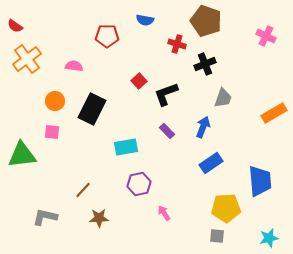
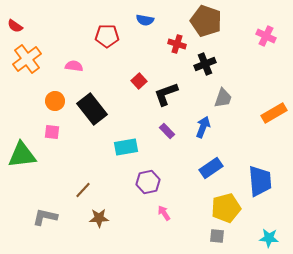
black rectangle: rotated 64 degrees counterclockwise
blue rectangle: moved 5 px down
purple hexagon: moved 9 px right, 2 px up
yellow pentagon: rotated 12 degrees counterclockwise
cyan star: rotated 18 degrees clockwise
